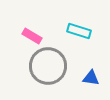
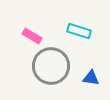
gray circle: moved 3 px right
